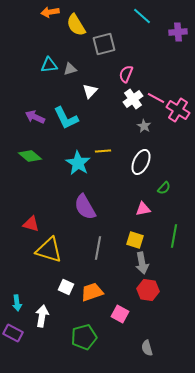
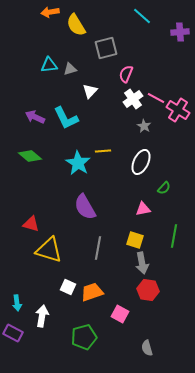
purple cross: moved 2 px right
gray square: moved 2 px right, 4 px down
white square: moved 2 px right
